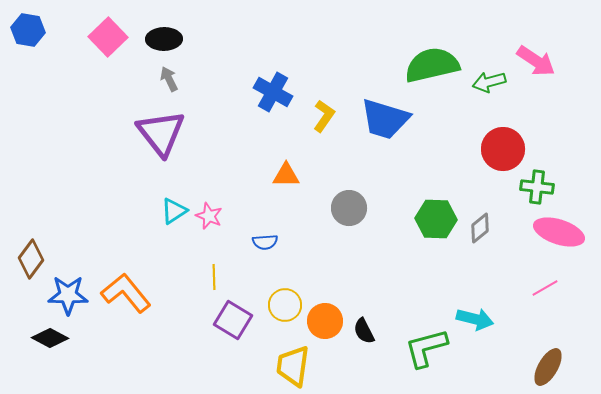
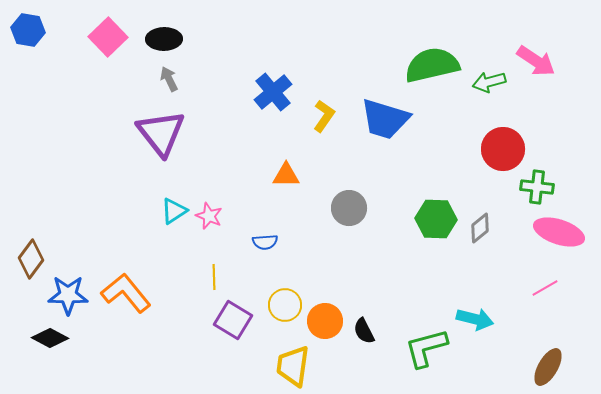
blue cross: rotated 21 degrees clockwise
